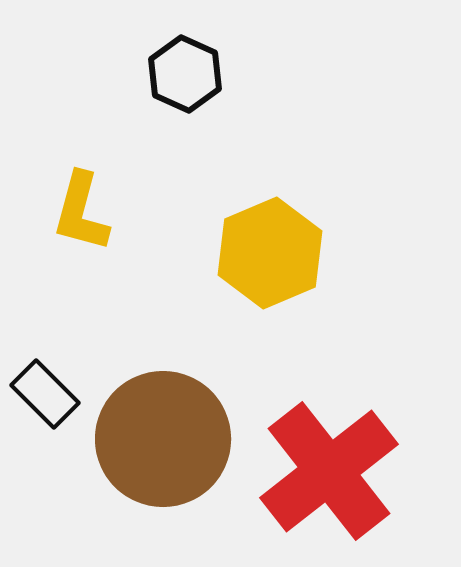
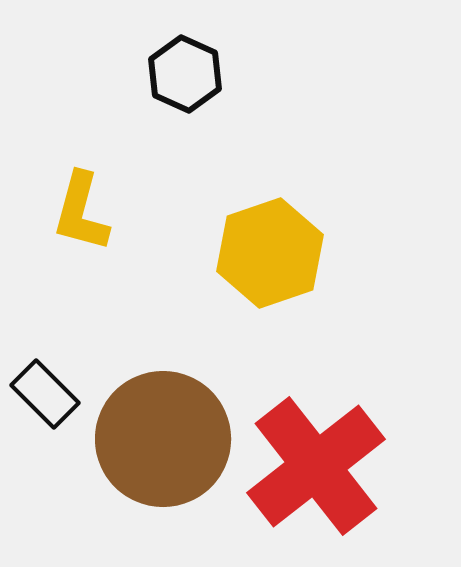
yellow hexagon: rotated 4 degrees clockwise
red cross: moved 13 px left, 5 px up
